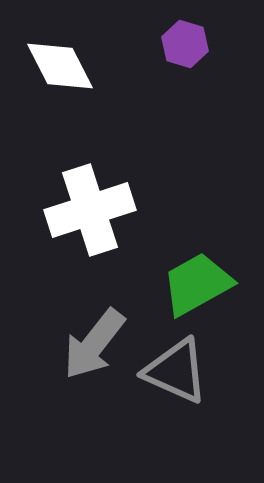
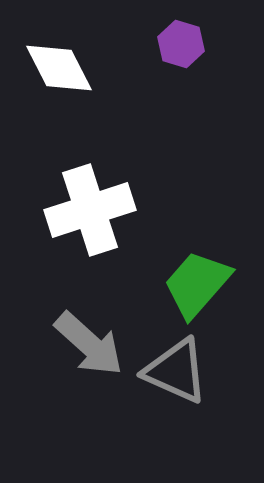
purple hexagon: moved 4 px left
white diamond: moved 1 px left, 2 px down
green trapezoid: rotated 20 degrees counterclockwise
gray arrow: moved 5 px left; rotated 86 degrees counterclockwise
